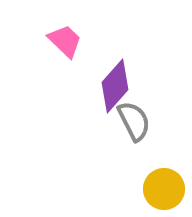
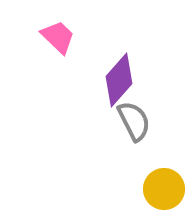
pink trapezoid: moved 7 px left, 4 px up
purple diamond: moved 4 px right, 6 px up
